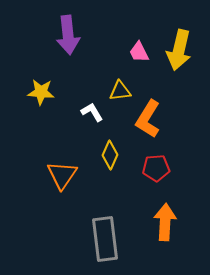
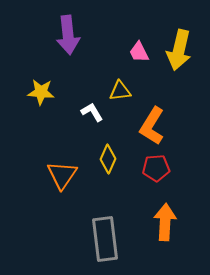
orange L-shape: moved 4 px right, 7 px down
yellow diamond: moved 2 px left, 4 px down
